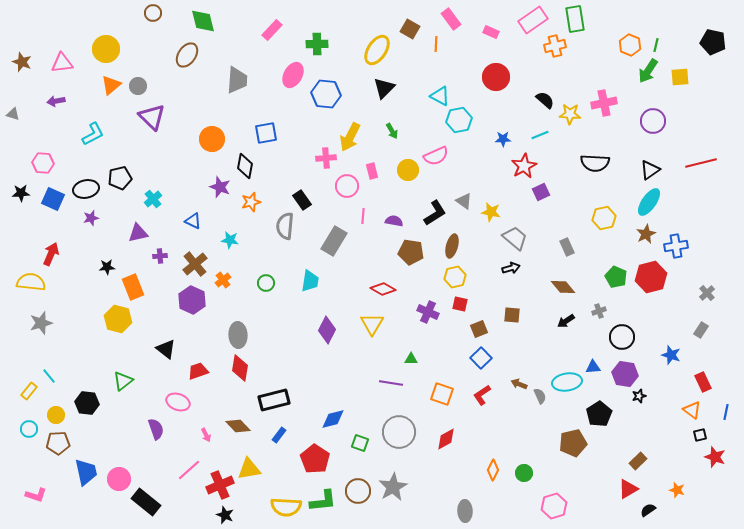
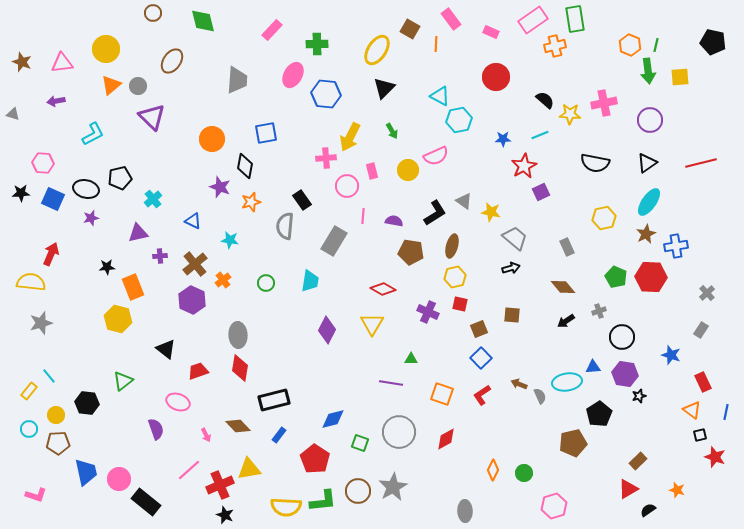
brown ellipse at (187, 55): moved 15 px left, 6 px down
green arrow at (648, 71): rotated 40 degrees counterclockwise
purple circle at (653, 121): moved 3 px left, 1 px up
black semicircle at (595, 163): rotated 8 degrees clockwise
black triangle at (650, 170): moved 3 px left, 7 px up
black ellipse at (86, 189): rotated 25 degrees clockwise
red hexagon at (651, 277): rotated 16 degrees clockwise
